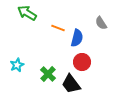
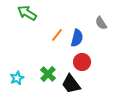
orange line: moved 1 px left, 7 px down; rotated 72 degrees counterclockwise
cyan star: moved 13 px down
